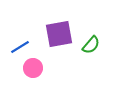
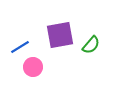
purple square: moved 1 px right, 1 px down
pink circle: moved 1 px up
